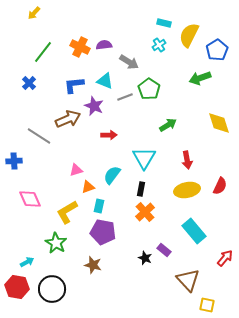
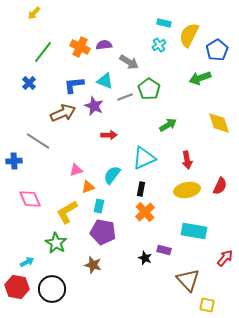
brown arrow at (68, 119): moved 5 px left, 6 px up
gray line at (39, 136): moved 1 px left, 5 px down
cyan triangle at (144, 158): rotated 35 degrees clockwise
cyan rectangle at (194, 231): rotated 40 degrees counterclockwise
purple rectangle at (164, 250): rotated 24 degrees counterclockwise
